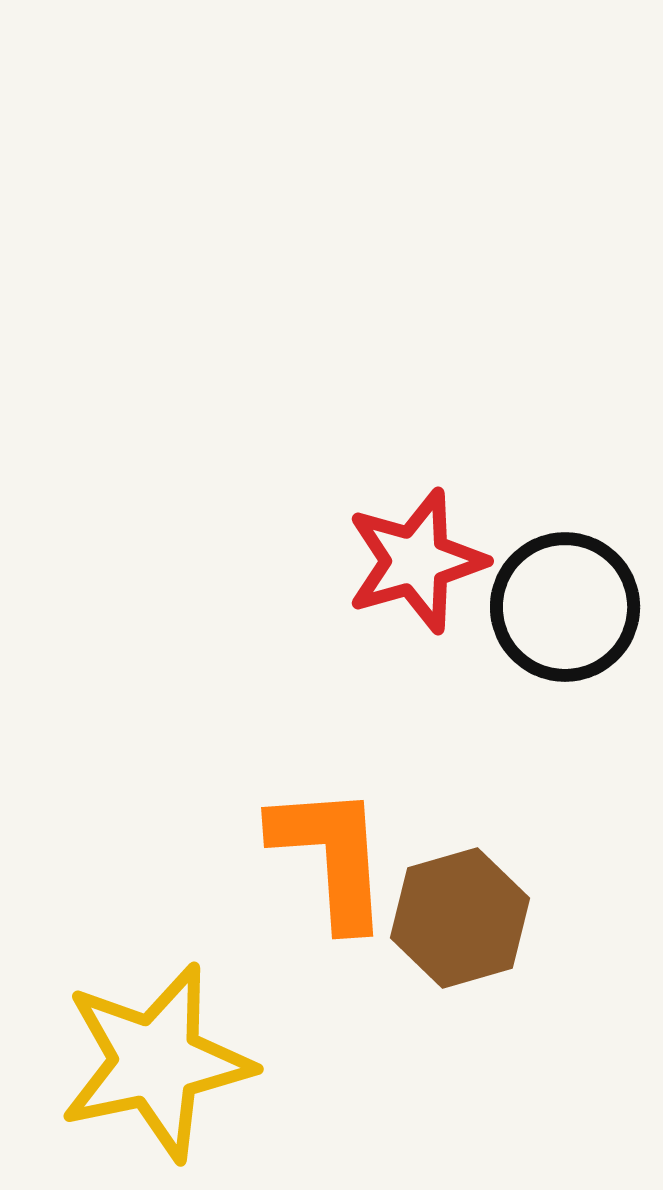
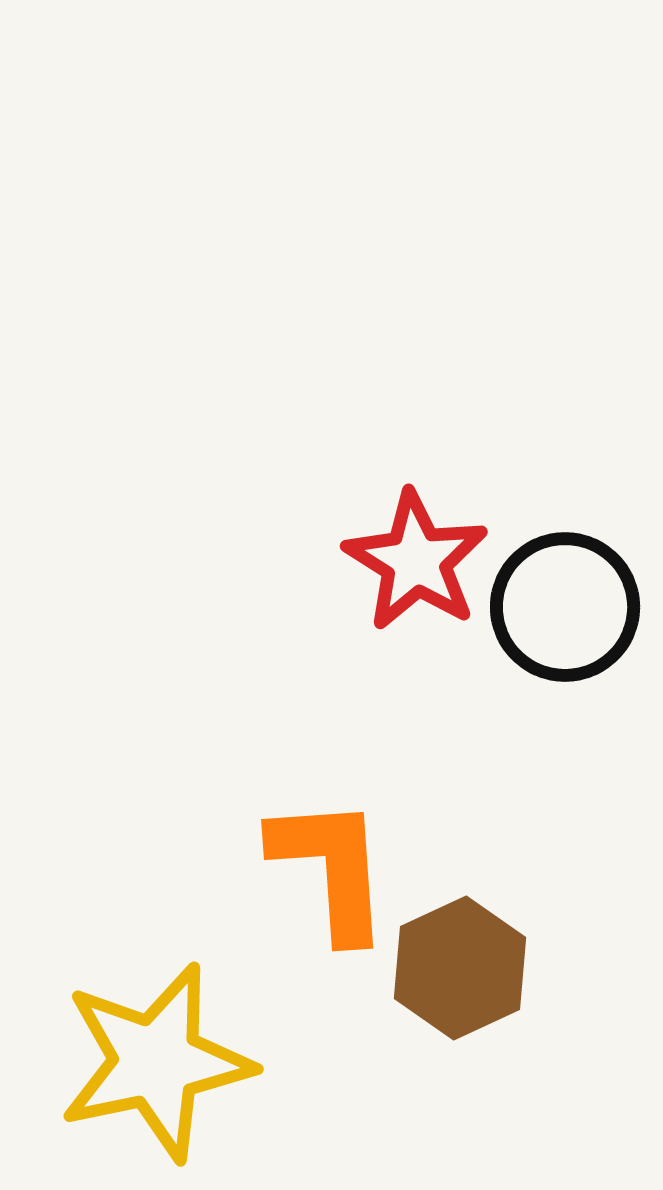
red star: rotated 24 degrees counterclockwise
orange L-shape: moved 12 px down
brown hexagon: moved 50 px down; rotated 9 degrees counterclockwise
